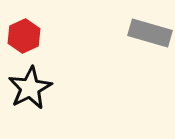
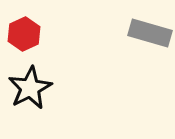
red hexagon: moved 2 px up
